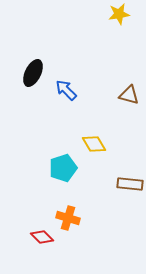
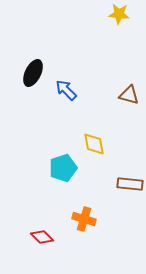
yellow star: rotated 15 degrees clockwise
yellow diamond: rotated 20 degrees clockwise
orange cross: moved 16 px right, 1 px down
